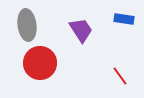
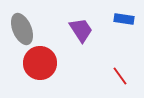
gray ellipse: moved 5 px left, 4 px down; rotated 16 degrees counterclockwise
